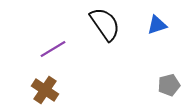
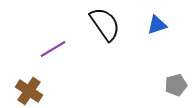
gray pentagon: moved 7 px right
brown cross: moved 16 px left, 1 px down
